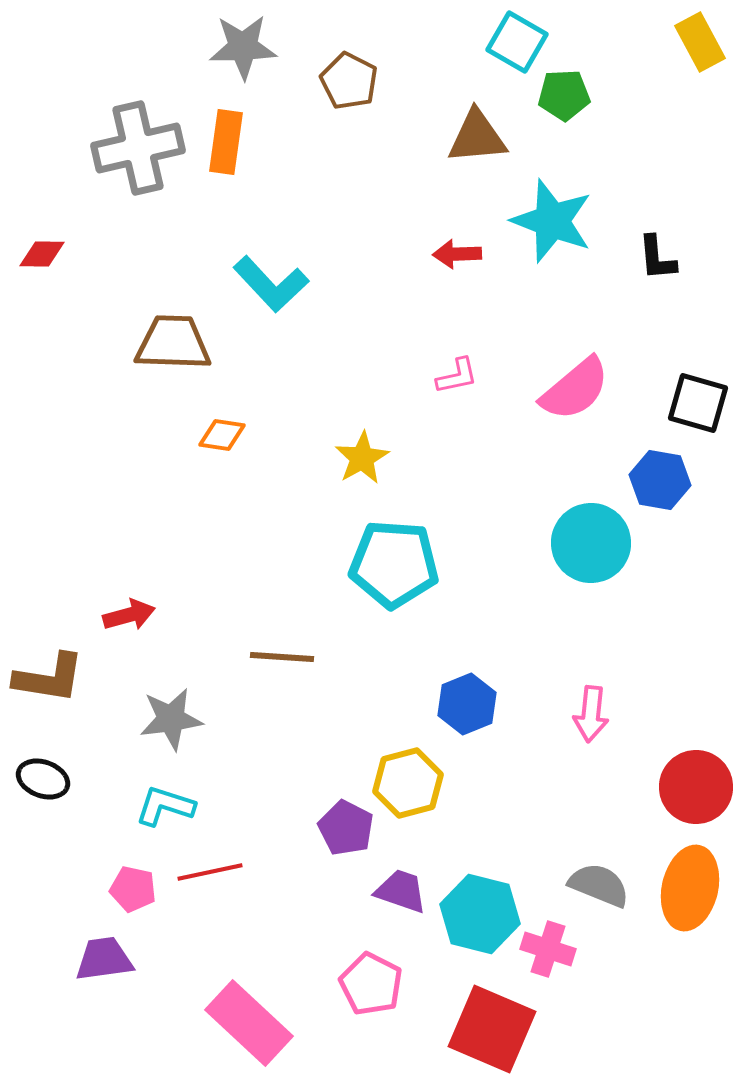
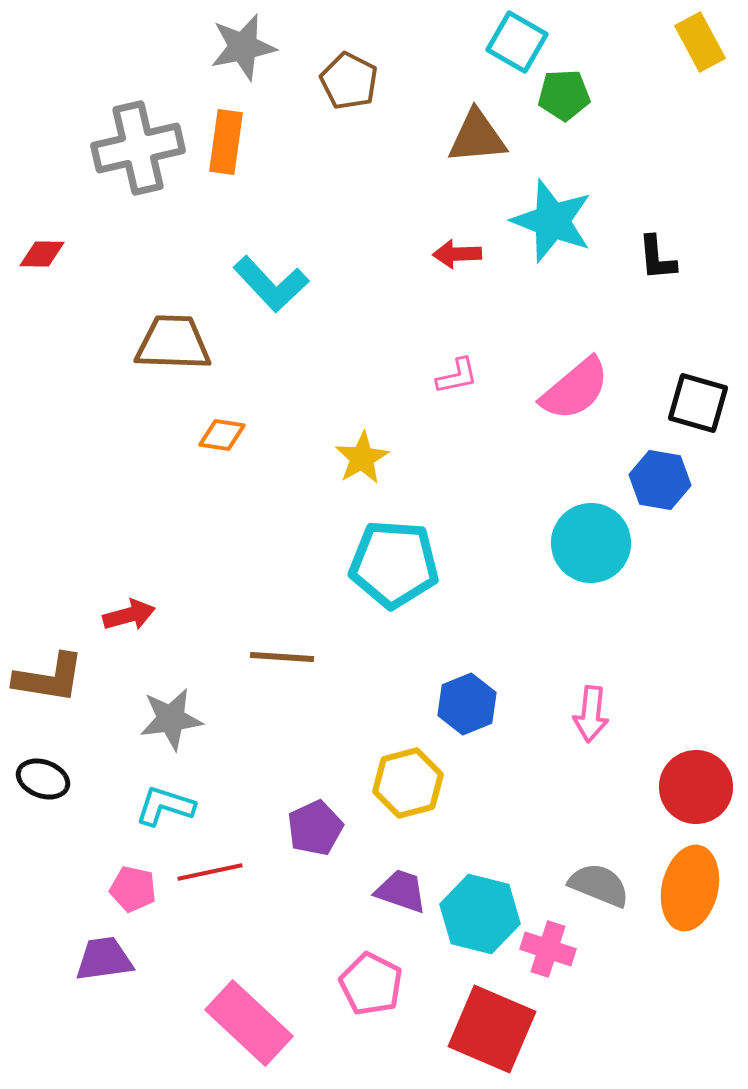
gray star at (243, 47): rotated 10 degrees counterclockwise
purple pentagon at (346, 828): moved 31 px left; rotated 20 degrees clockwise
